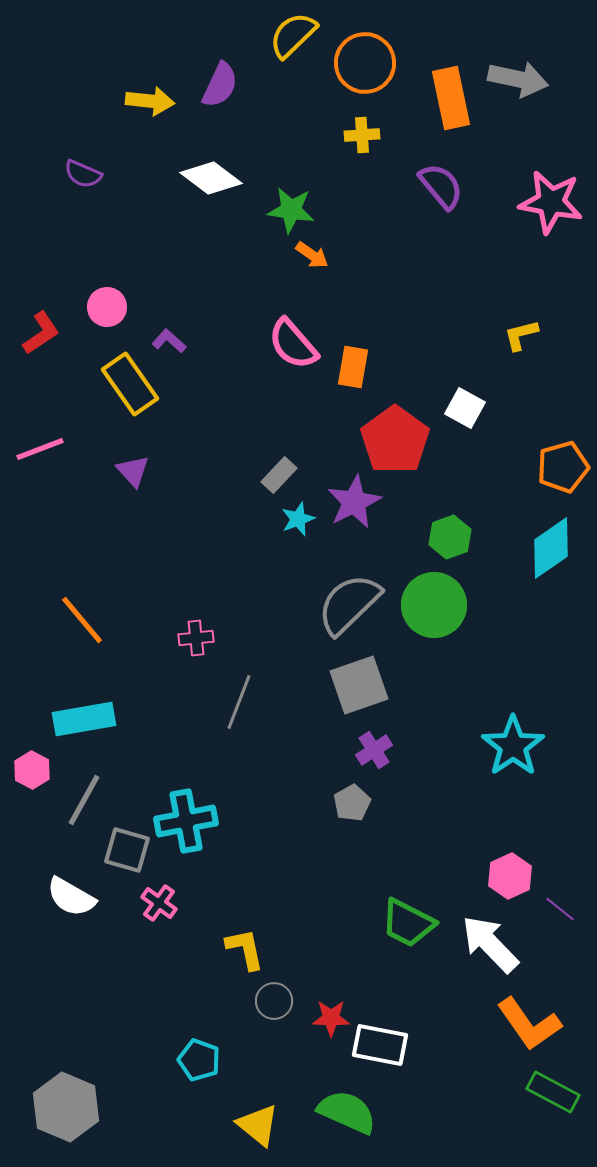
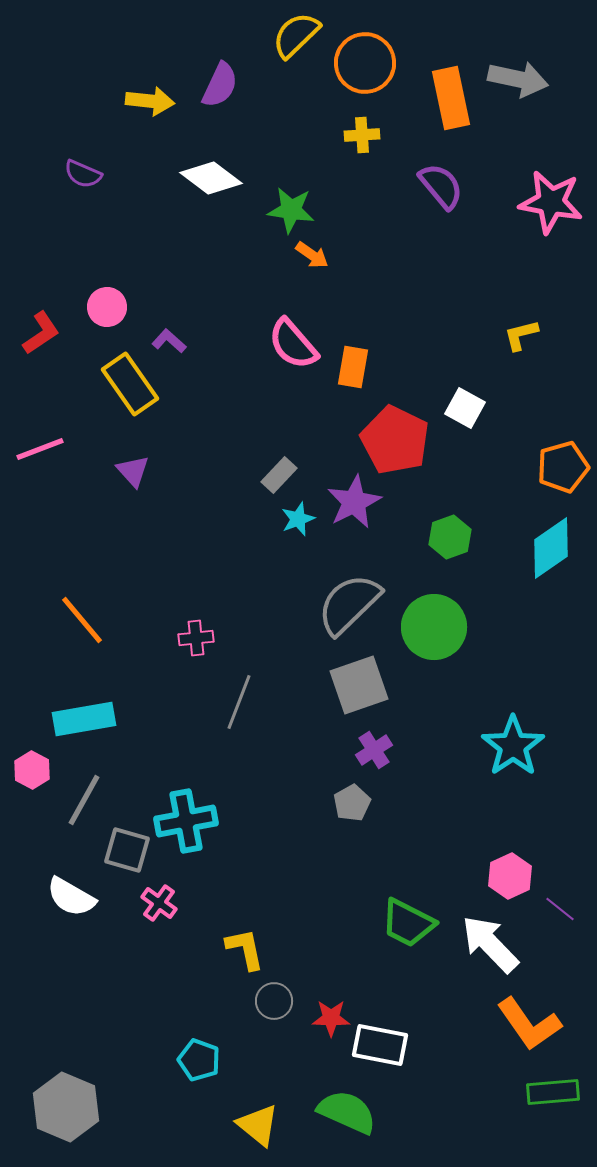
yellow semicircle at (293, 35): moved 3 px right
red pentagon at (395, 440): rotated 10 degrees counterclockwise
green circle at (434, 605): moved 22 px down
green rectangle at (553, 1092): rotated 33 degrees counterclockwise
